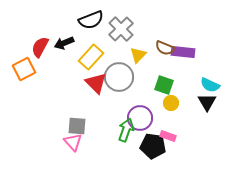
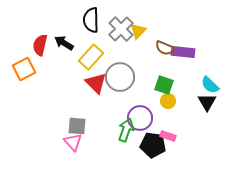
black semicircle: rotated 110 degrees clockwise
black arrow: rotated 54 degrees clockwise
red semicircle: moved 2 px up; rotated 15 degrees counterclockwise
yellow triangle: moved 24 px up
gray circle: moved 1 px right
cyan semicircle: rotated 18 degrees clockwise
yellow circle: moved 3 px left, 2 px up
black pentagon: moved 1 px up
